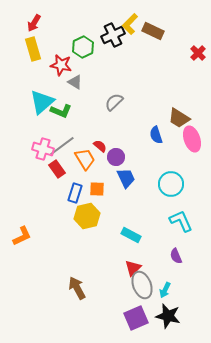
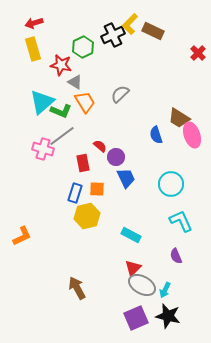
red arrow: rotated 42 degrees clockwise
gray semicircle: moved 6 px right, 8 px up
pink ellipse: moved 4 px up
gray line: moved 10 px up
orange trapezoid: moved 57 px up
red rectangle: moved 26 px right, 6 px up; rotated 24 degrees clockwise
gray ellipse: rotated 40 degrees counterclockwise
